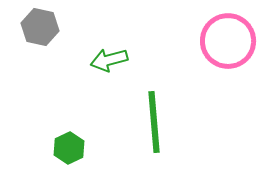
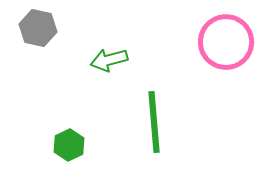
gray hexagon: moved 2 px left, 1 px down
pink circle: moved 2 px left, 1 px down
green hexagon: moved 3 px up
